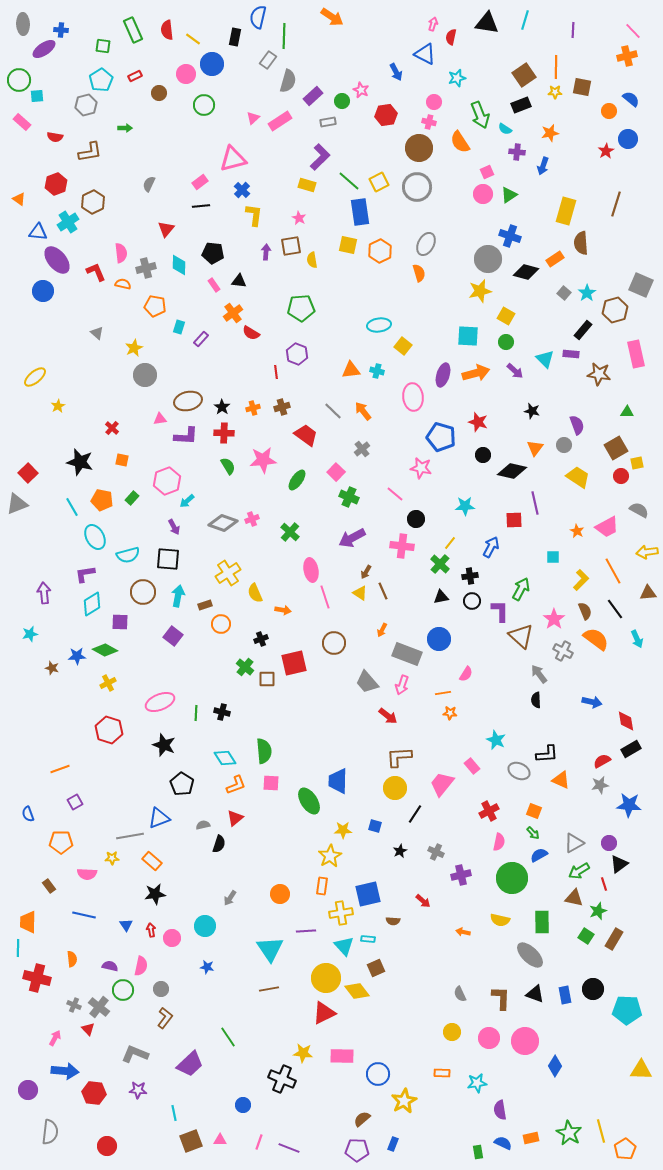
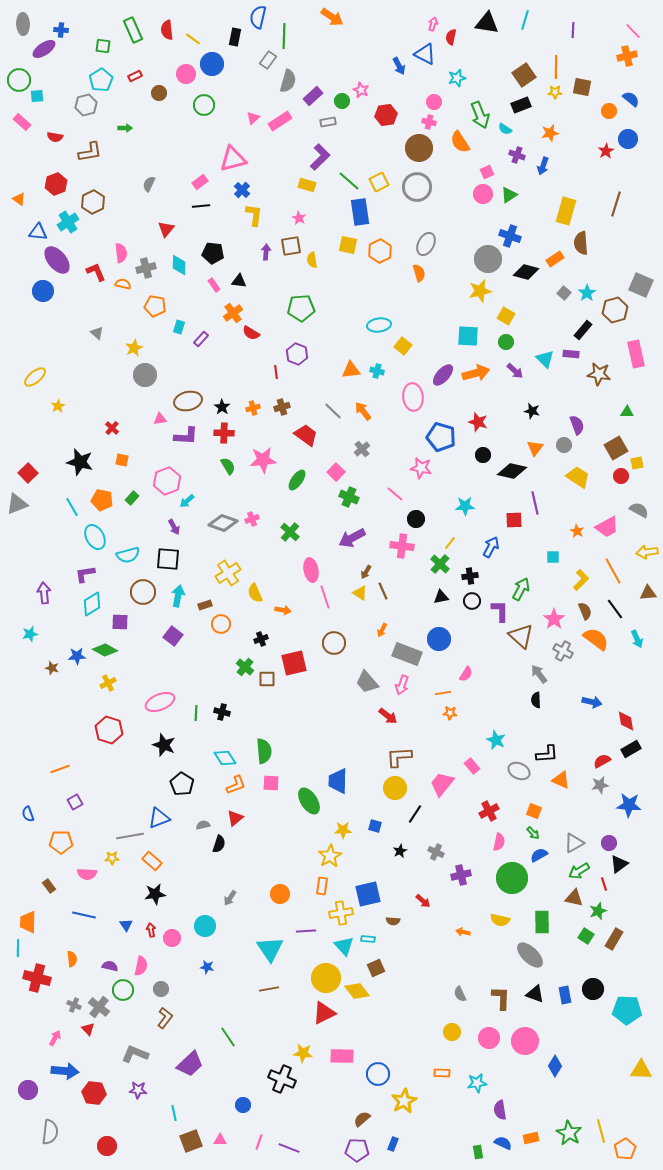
blue arrow at (396, 72): moved 3 px right, 6 px up
purple cross at (517, 152): moved 3 px down; rotated 14 degrees clockwise
purple ellipse at (443, 375): rotated 25 degrees clockwise
